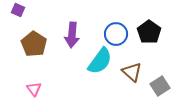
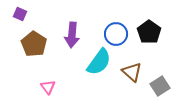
purple square: moved 2 px right, 4 px down
cyan semicircle: moved 1 px left, 1 px down
pink triangle: moved 14 px right, 2 px up
